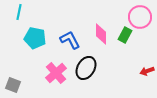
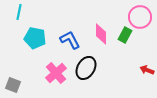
red arrow: moved 1 px up; rotated 40 degrees clockwise
